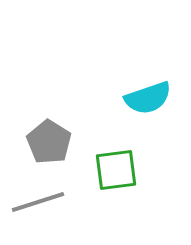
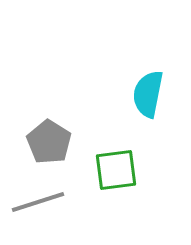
cyan semicircle: moved 4 px up; rotated 120 degrees clockwise
